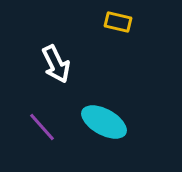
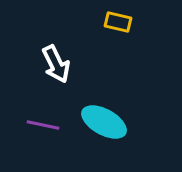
purple line: moved 1 px right, 2 px up; rotated 36 degrees counterclockwise
